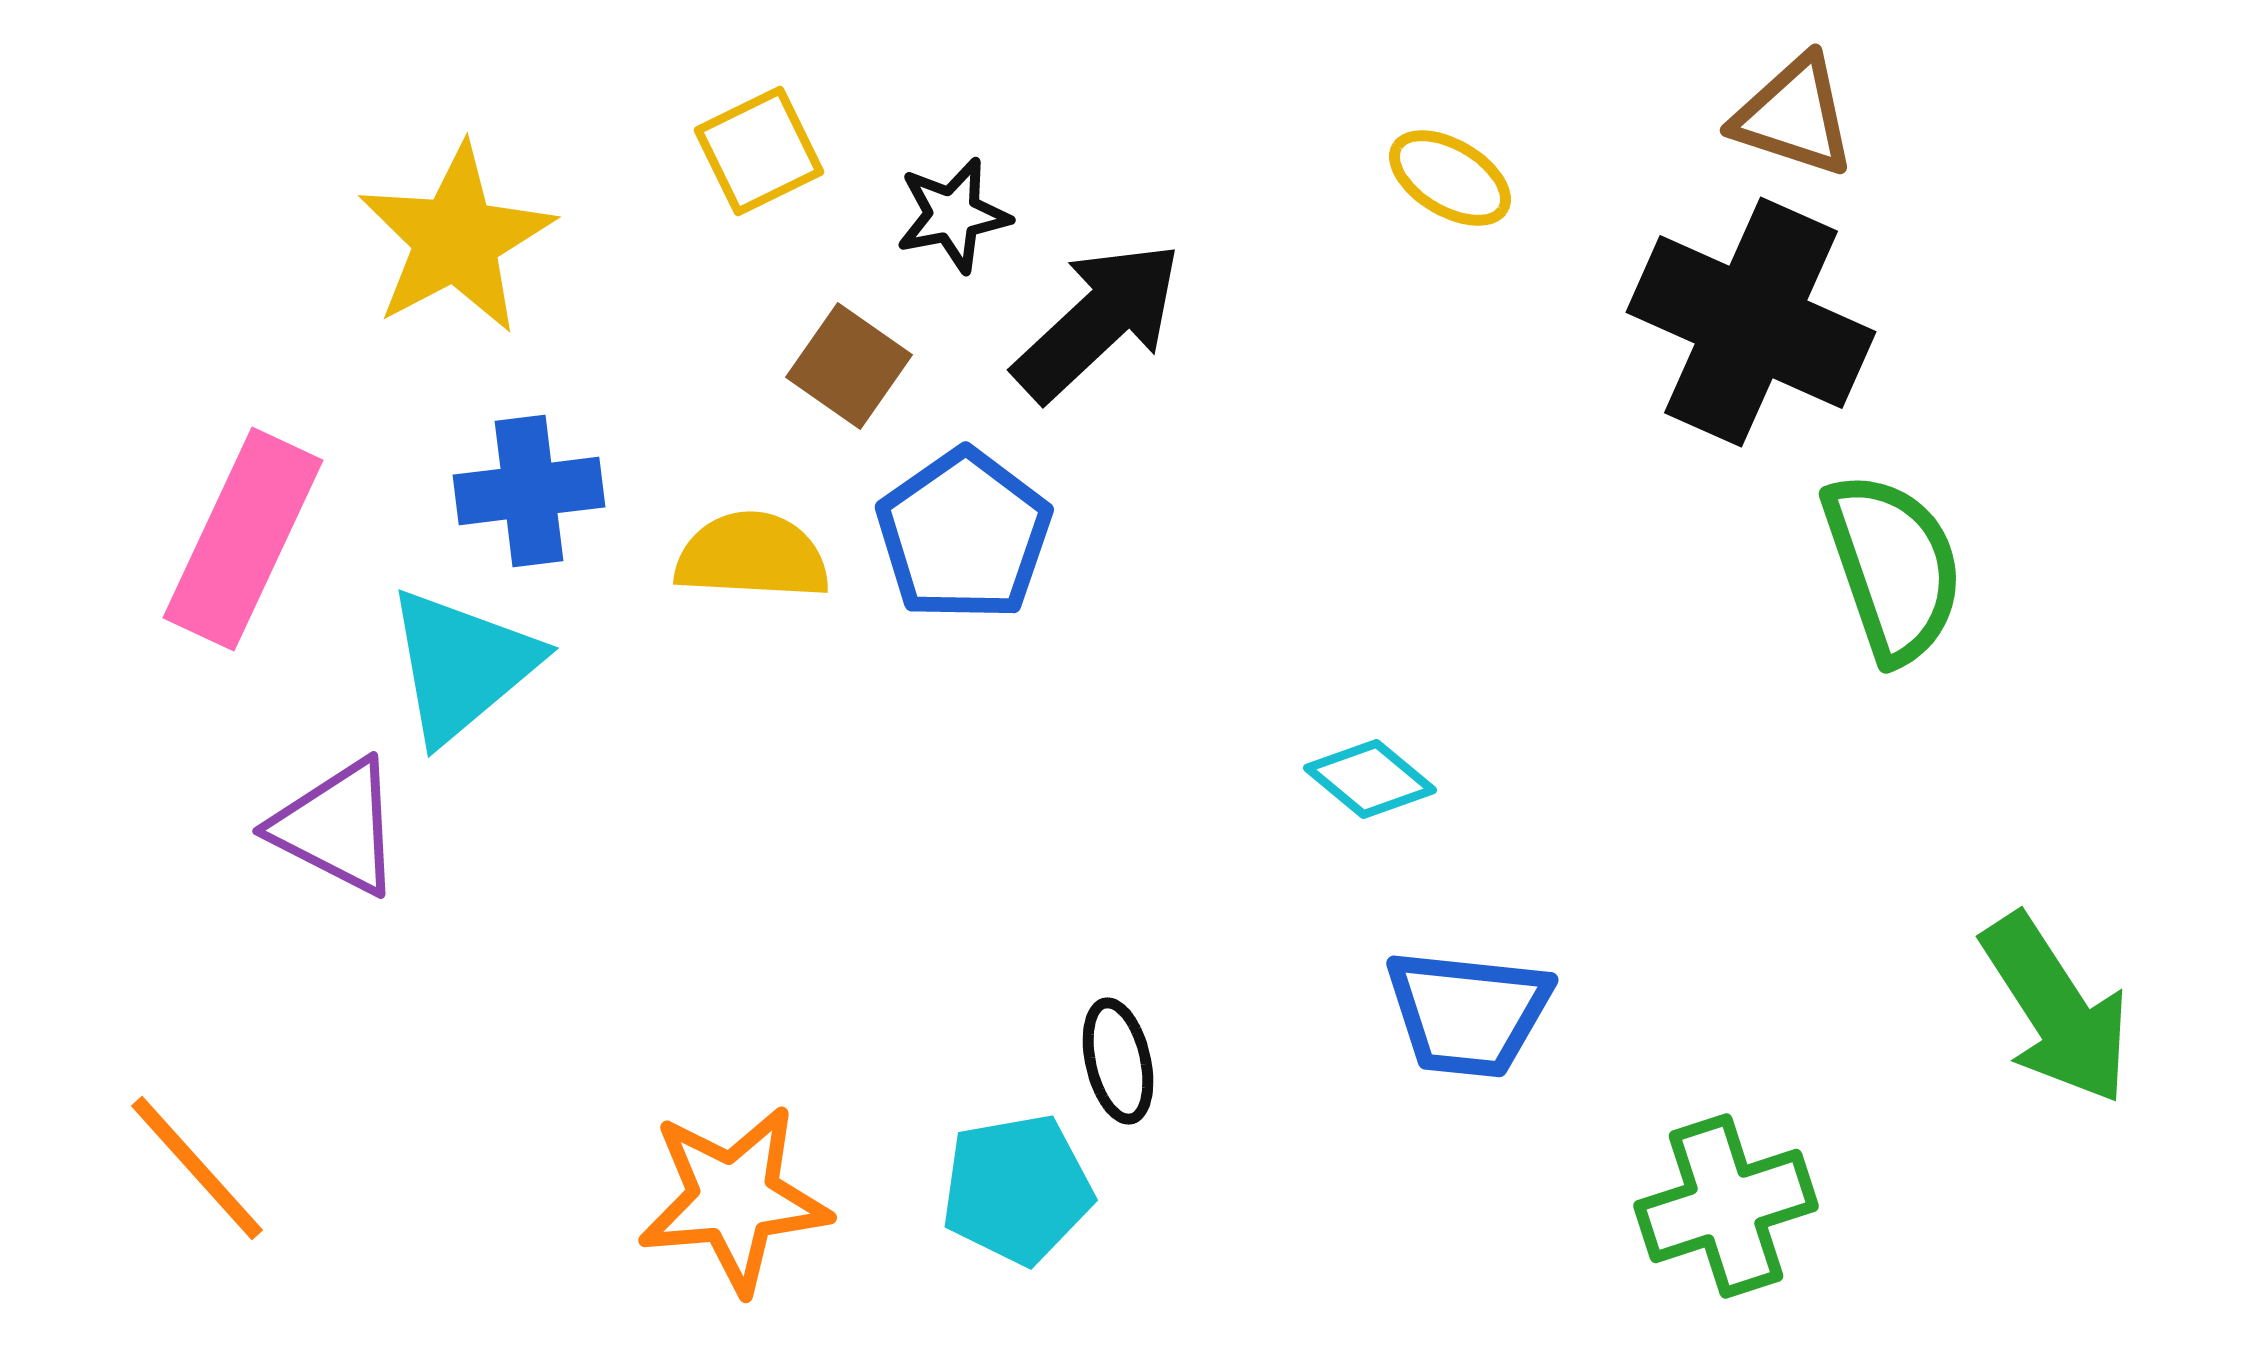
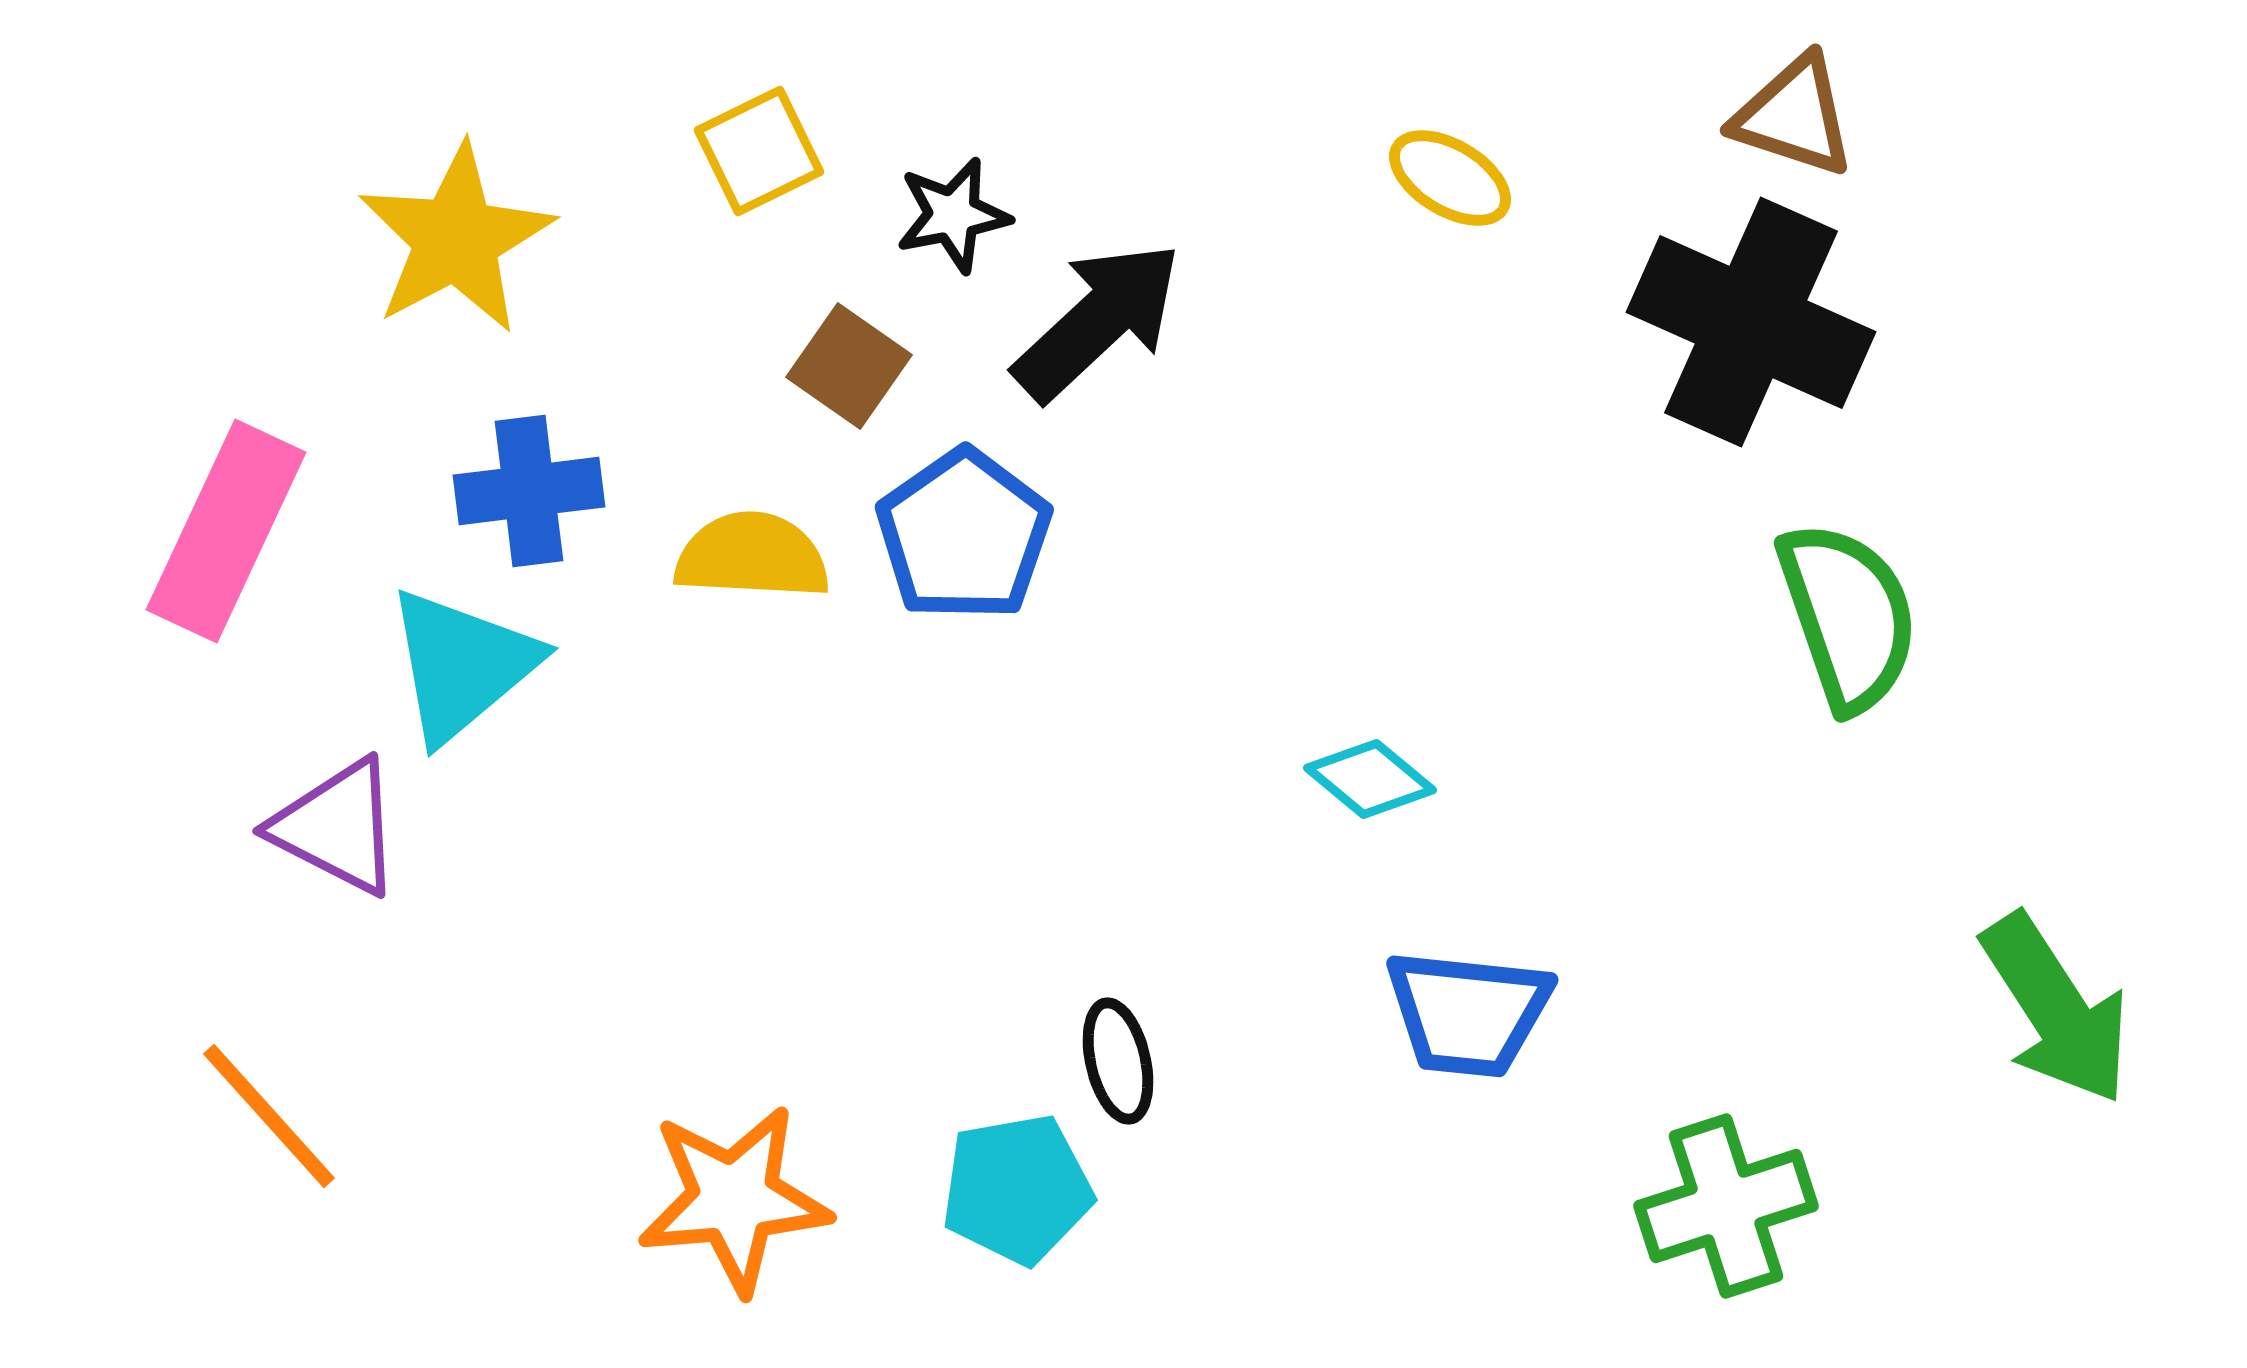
pink rectangle: moved 17 px left, 8 px up
green semicircle: moved 45 px left, 49 px down
orange line: moved 72 px right, 52 px up
